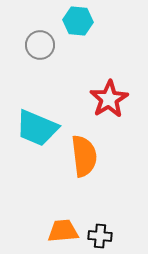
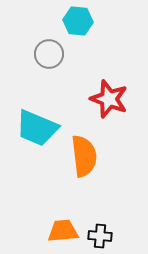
gray circle: moved 9 px right, 9 px down
red star: rotated 21 degrees counterclockwise
